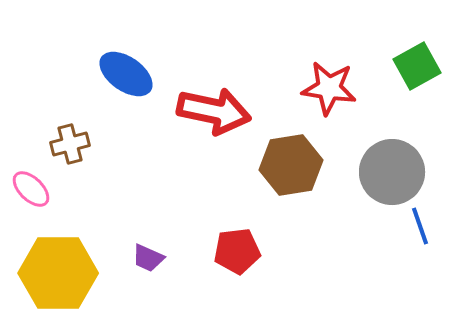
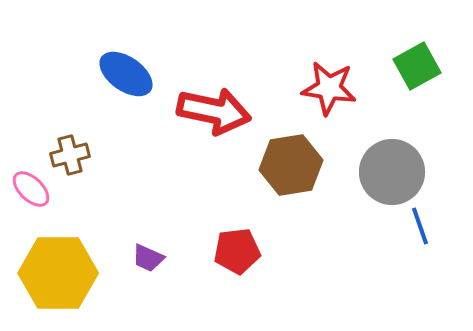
brown cross: moved 11 px down
